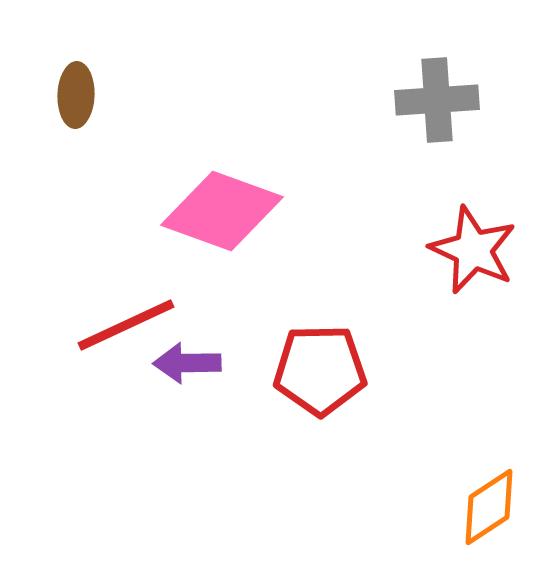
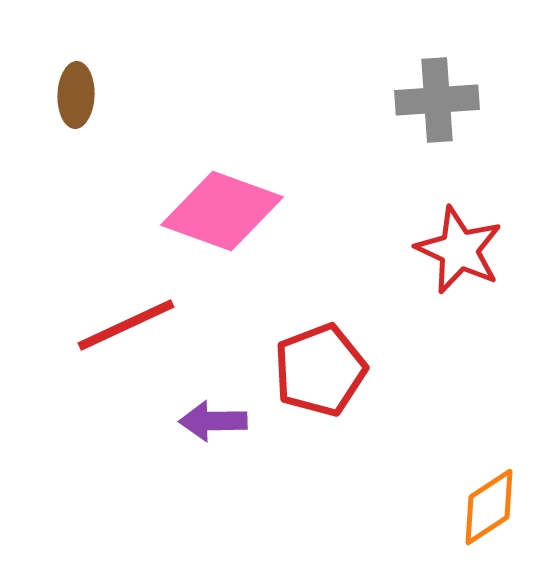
red star: moved 14 px left
purple arrow: moved 26 px right, 58 px down
red pentagon: rotated 20 degrees counterclockwise
